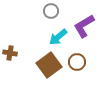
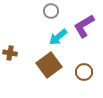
brown circle: moved 7 px right, 10 px down
